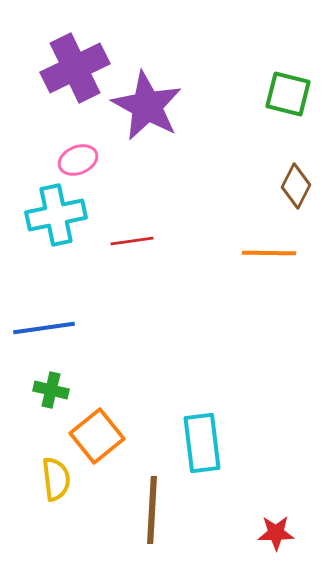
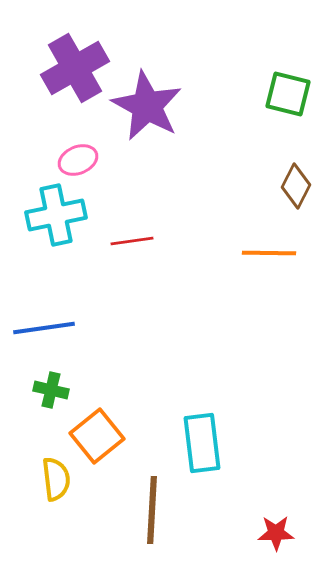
purple cross: rotated 4 degrees counterclockwise
